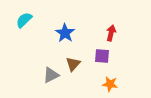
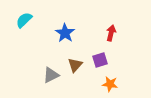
purple square: moved 2 px left, 4 px down; rotated 21 degrees counterclockwise
brown triangle: moved 2 px right, 1 px down
